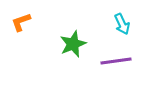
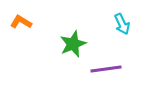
orange L-shape: rotated 50 degrees clockwise
purple line: moved 10 px left, 8 px down
